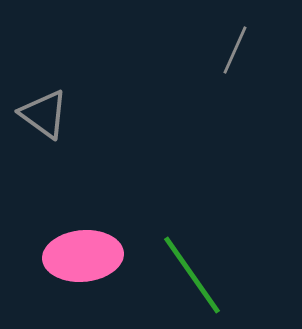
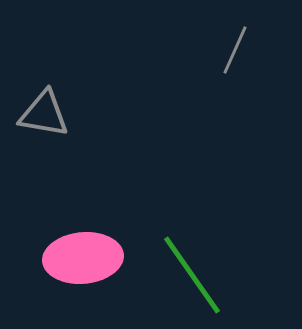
gray triangle: rotated 26 degrees counterclockwise
pink ellipse: moved 2 px down
